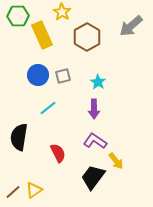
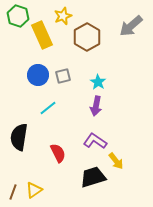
yellow star: moved 1 px right, 4 px down; rotated 18 degrees clockwise
green hexagon: rotated 20 degrees clockwise
purple arrow: moved 2 px right, 3 px up; rotated 12 degrees clockwise
black trapezoid: rotated 36 degrees clockwise
brown line: rotated 28 degrees counterclockwise
